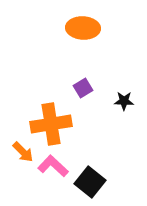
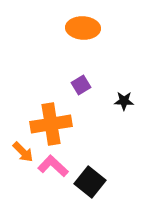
purple square: moved 2 px left, 3 px up
